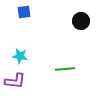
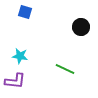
blue square: moved 1 px right; rotated 24 degrees clockwise
black circle: moved 6 px down
green line: rotated 30 degrees clockwise
